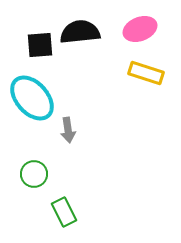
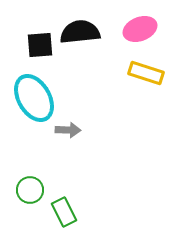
cyan ellipse: moved 2 px right; rotated 12 degrees clockwise
gray arrow: rotated 80 degrees counterclockwise
green circle: moved 4 px left, 16 px down
